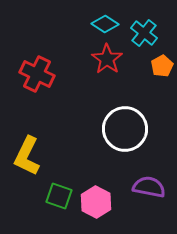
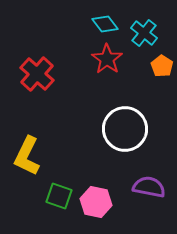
cyan diamond: rotated 20 degrees clockwise
orange pentagon: rotated 10 degrees counterclockwise
red cross: rotated 16 degrees clockwise
pink hexagon: rotated 16 degrees counterclockwise
